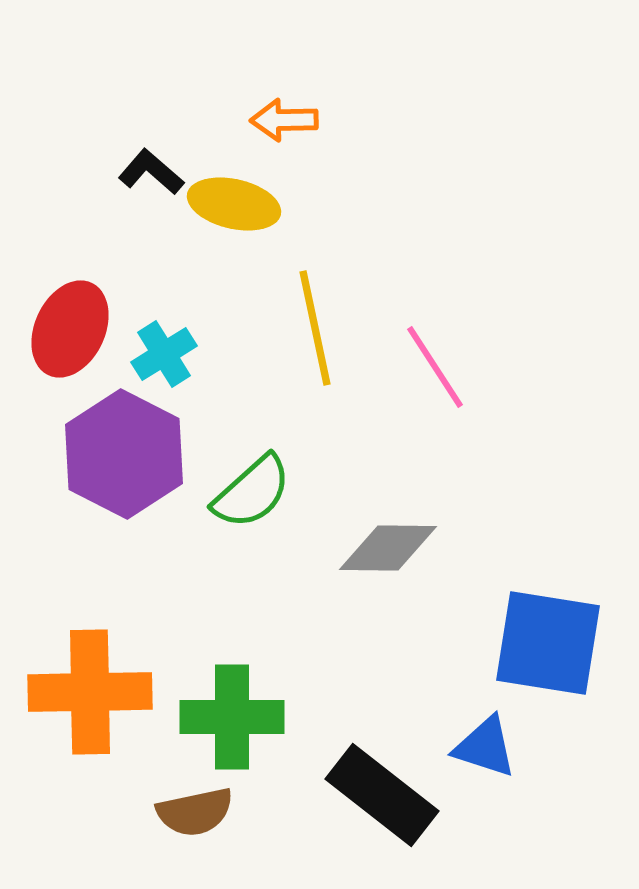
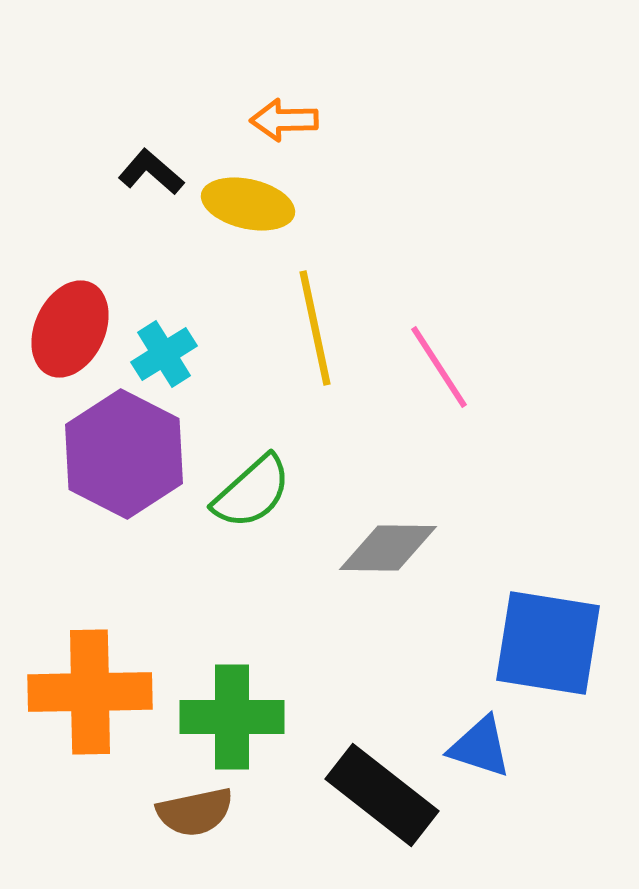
yellow ellipse: moved 14 px right
pink line: moved 4 px right
blue triangle: moved 5 px left
